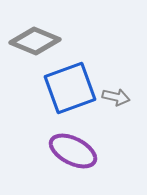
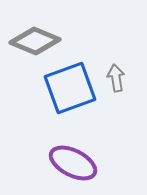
gray arrow: moved 19 px up; rotated 112 degrees counterclockwise
purple ellipse: moved 12 px down
